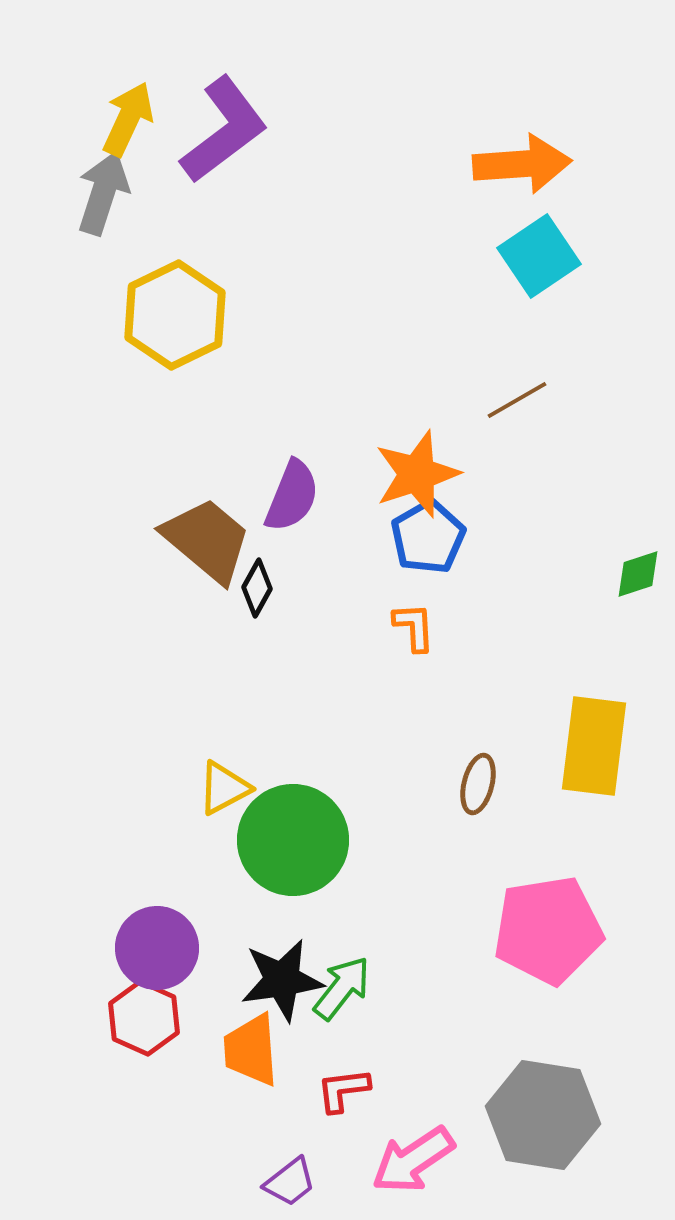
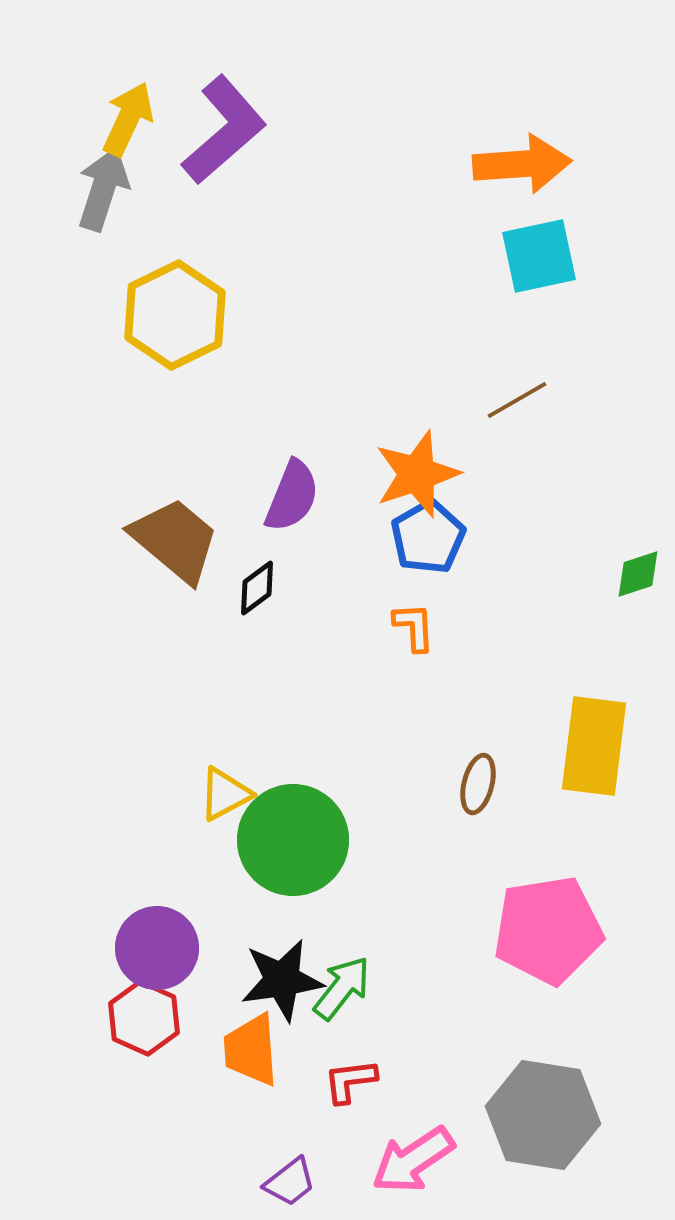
purple L-shape: rotated 4 degrees counterclockwise
gray arrow: moved 4 px up
cyan square: rotated 22 degrees clockwise
brown trapezoid: moved 32 px left
black diamond: rotated 24 degrees clockwise
yellow triangle: moved 1 px right, 6 px down
red L-shape: moved 7 px right, 9 px up
